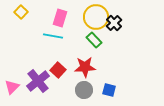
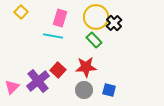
red star: moved 1 px right
